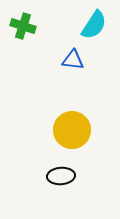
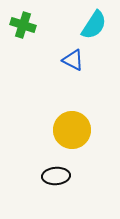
green cross: moved 1 px up
blue triangle: rotated 20 degrees clockwise
black ellipse: moved 5 px left
